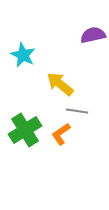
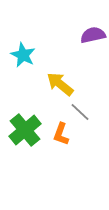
gray line: moved 3 px right, 1 px down; rotated 35 degrees clockwise
green cross: rotated 8 degrees counterclockwise
orange L-shape: rotated 35 degrees counterclockwise
